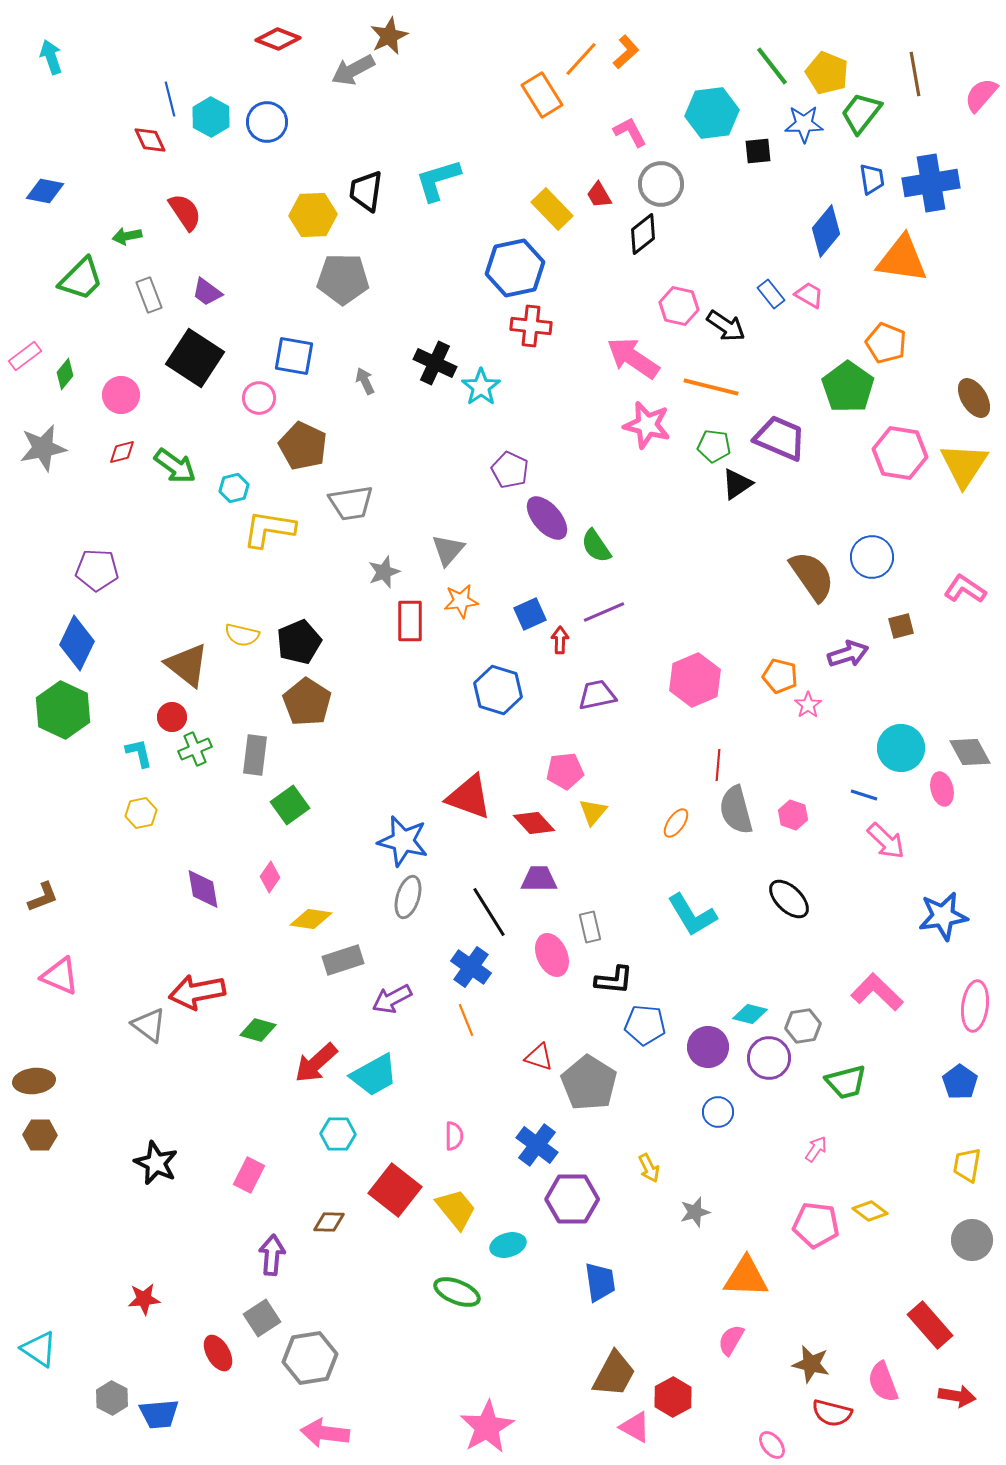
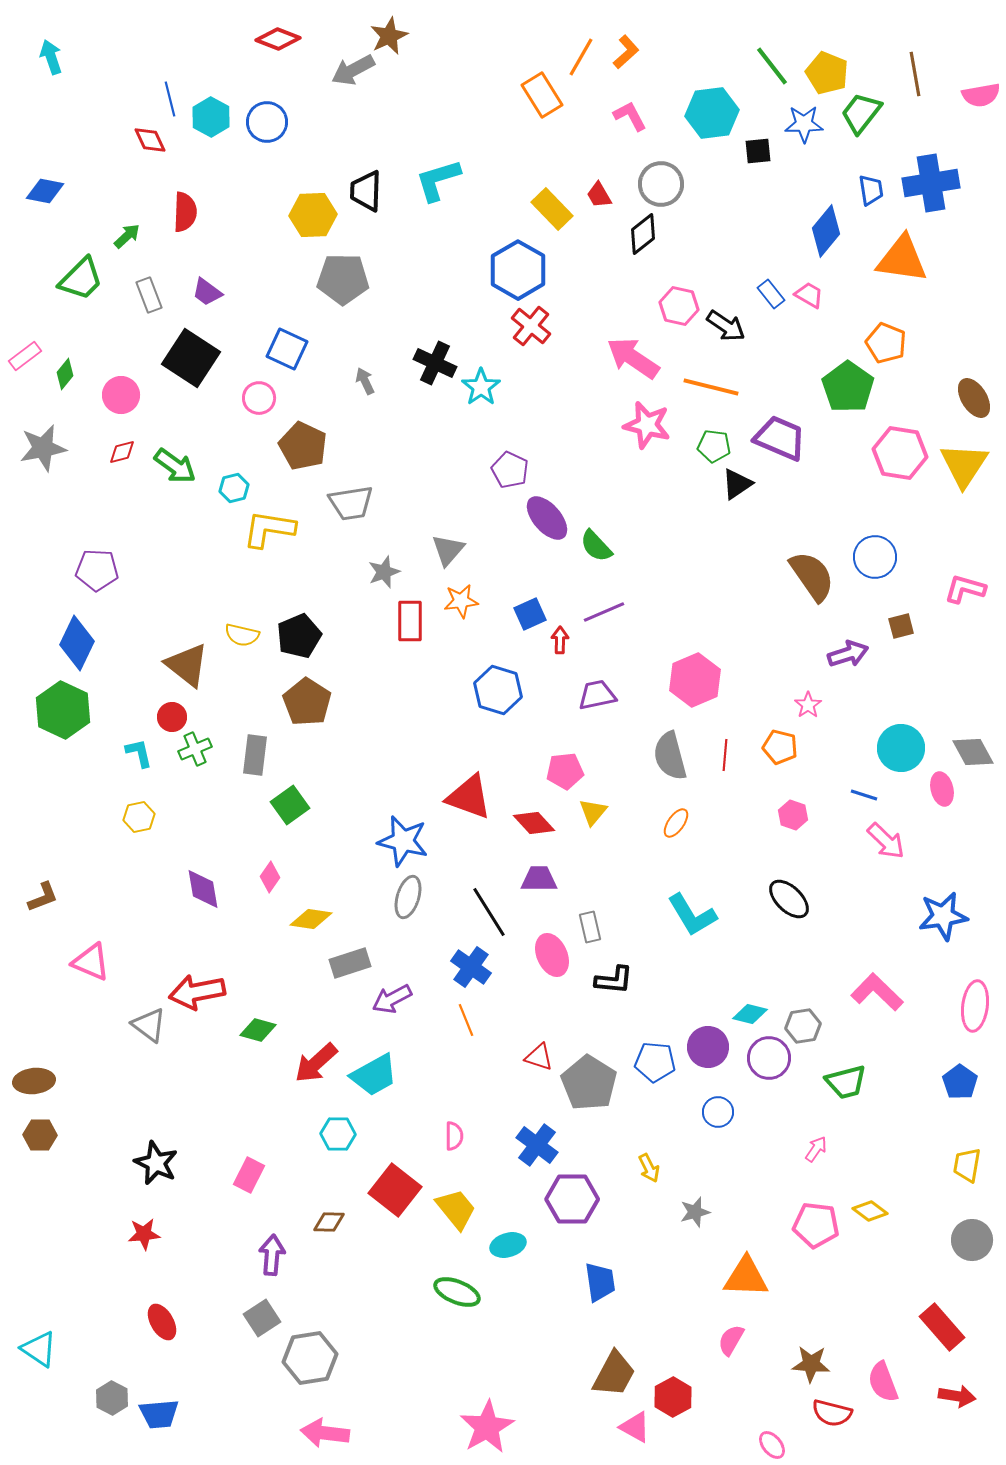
orange line at (581, 59): moved 2 px up; rotated 12 degrees counterclockwise
pink semicircle at (981, 95): rotated 141 degrees counterclockwise
pink L-shape at (630, 132): moved 16 px up
blue trapezoid at (872, 179): moved 1 px left, 11 px down
black trapezoid at (366, 191): rotated 6 degrees counterclockwise
red semicircle at (185, 212): rotated 36 degrees clockwise
green arrow at (127, 236): rotated 148 degrees clockwise
blue hexagon at (515, 268): moved 3 px right, 2 px down; rotated 18 degrees counterclockwise
red cross at (531, 326): rotated 33 degrees clockwise
blue square at (294, 356): moved 7 px left, 7 px up; rotated 15 degrees clockwise
black square at (195, 358): moved 4 px left
green semicircle at (596, 546): rotated 9 degrees counterclockwise
blue circle at (872, 557): moved 3 px right
pink L-shape at (965, 589): rotated 18 degrees counterclockwise
black pentagon at (299, 642): moved 6 px up
orange pentagon at (780, 676): moved 71 px down
gray diamond at (970, 752): moved 3 px right
red line at (718, 765): moved 7 px right, 10 px up
gray semicircle at (736, 810): moved 66 px left, 54 px up
yellow hexagon at (141, 813): moved 2 px left, 4 px down
gray rectangle at (343, 960): moved 7 px right, 3 px down
pink triangle at (60, 976): moved 31 px right, 14 px up
blue pentagon at (645, 1025): moved 10 px right, 37 px down
red star at (144, 1299): moved 65 px up
red rectangle at (930, 1325): moved 12 px right, 2 px down
red ellipse at (218, 1353): moved 56 px left, 31 px up
brown star at (811, 1364): rotated 9 degrees counterclockwise
